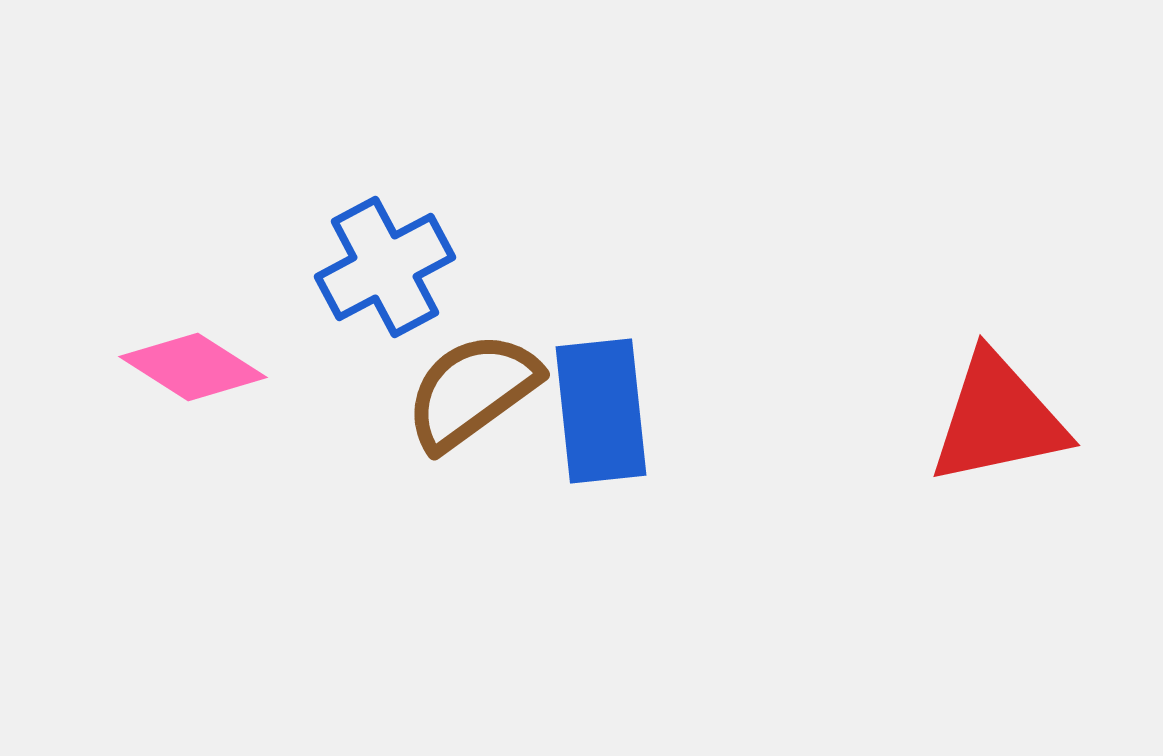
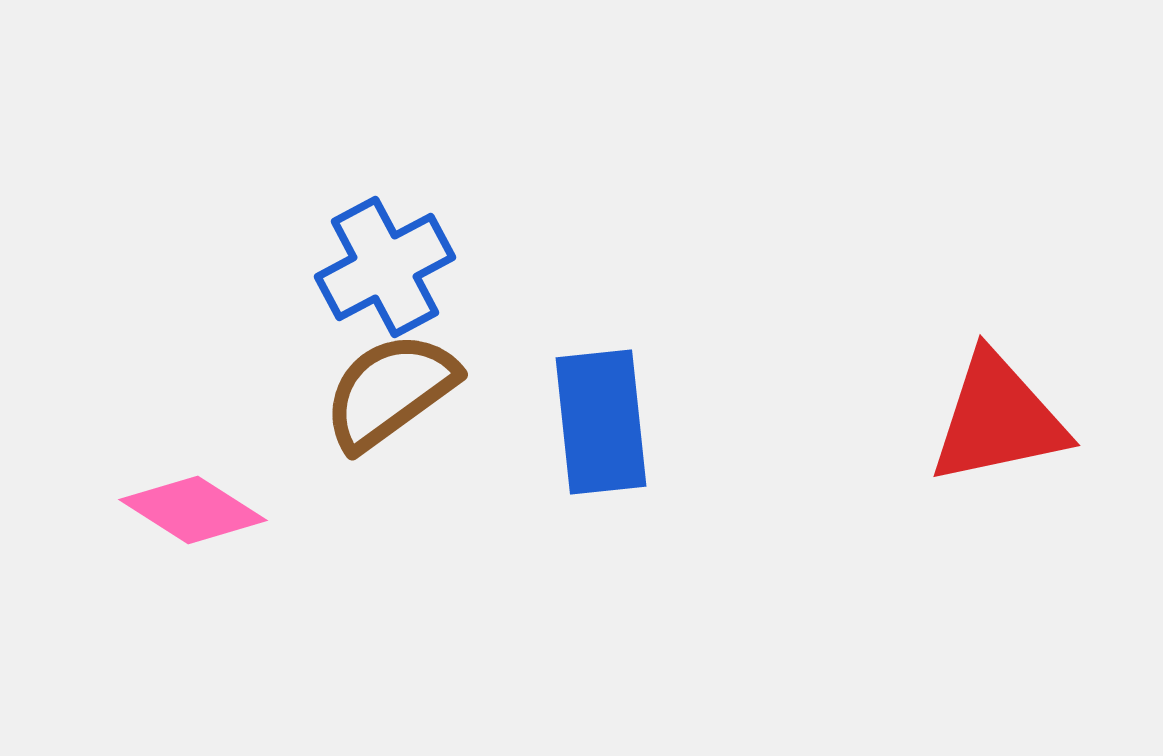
pink diamond: moved 143 px down
brown semicircle: moved 82 px left
blue rectangle: moved 11 px down
